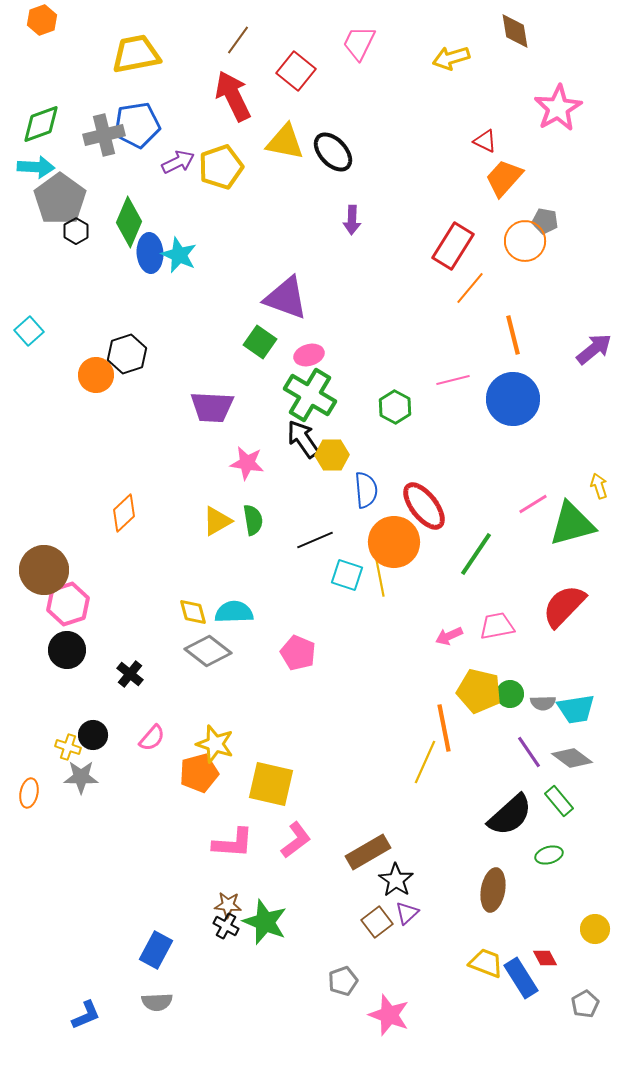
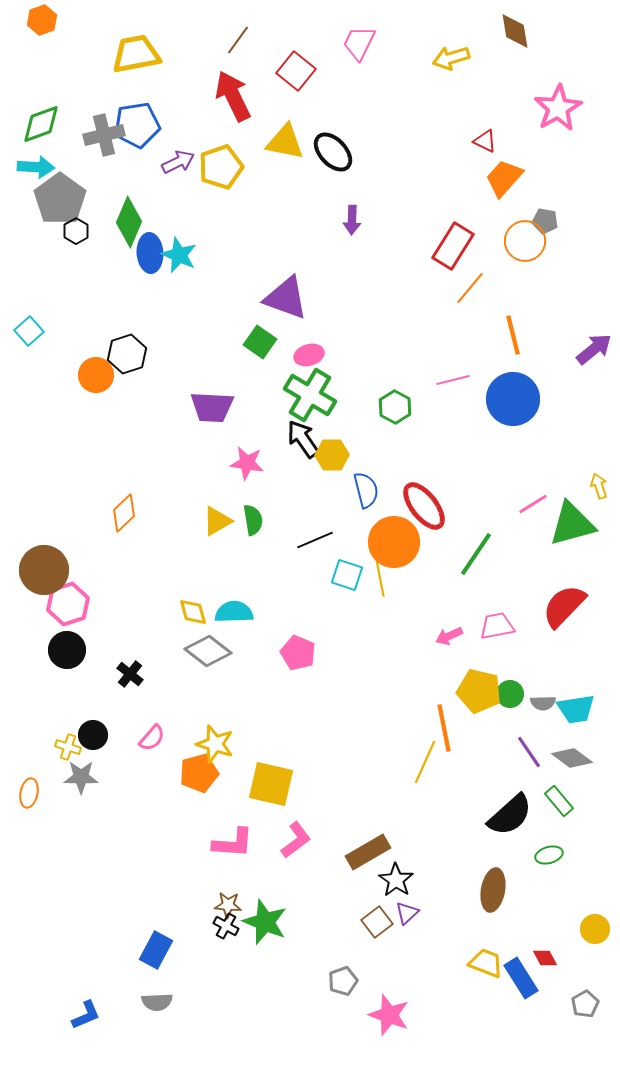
blue semicircle at (366, 490): rotated 9 degrees counterclockwise
